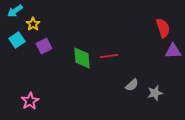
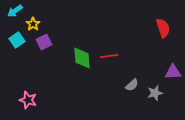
purple square: moved 4 px up
purple triangle: moved 21 px down
pink star: moved 2 px left, 1 px up; rotated 24 degrees counterclockwise
